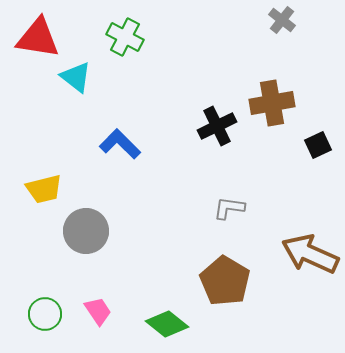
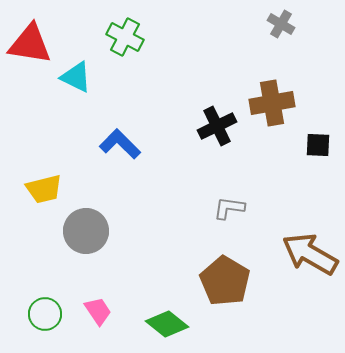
gray cross: moved 1 px left, 4 px down; rotated 8 degrees counterclockwise
red triangle: moved 8 px left, 6 px down
cyan triangle: rotated 12 degrees counterclockwise
black square: rotated 28 degrees clockwise
brown arrow: rotated 6 degrees clockwise
